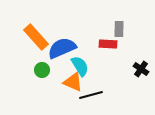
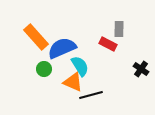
red rectangle: rotated 24 degrees clockwise
green circle: moved 2 px right, 1 px up
